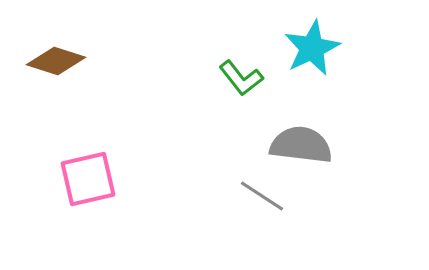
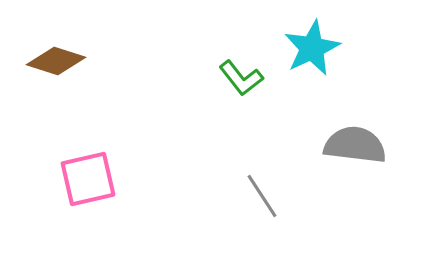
gray semicircle: moved 54 px right
gray line: rotated 24 degrees clockwise
